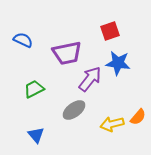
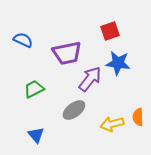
orange semicircle: rotated 138 degrees clockwise
